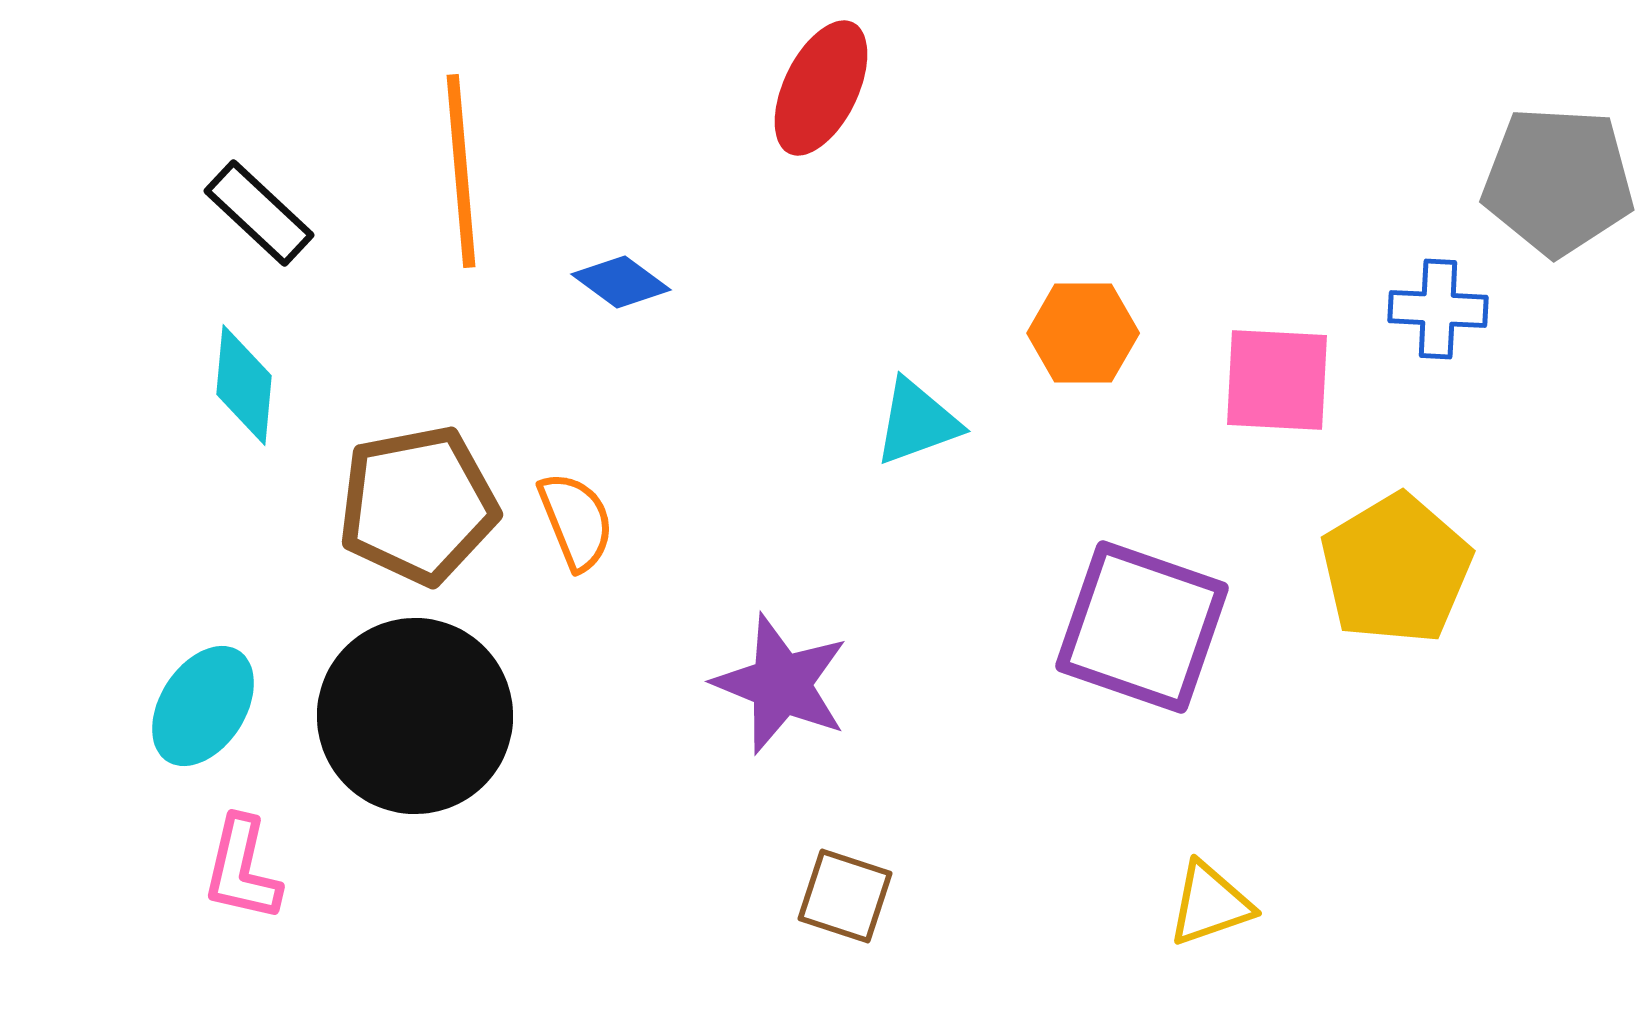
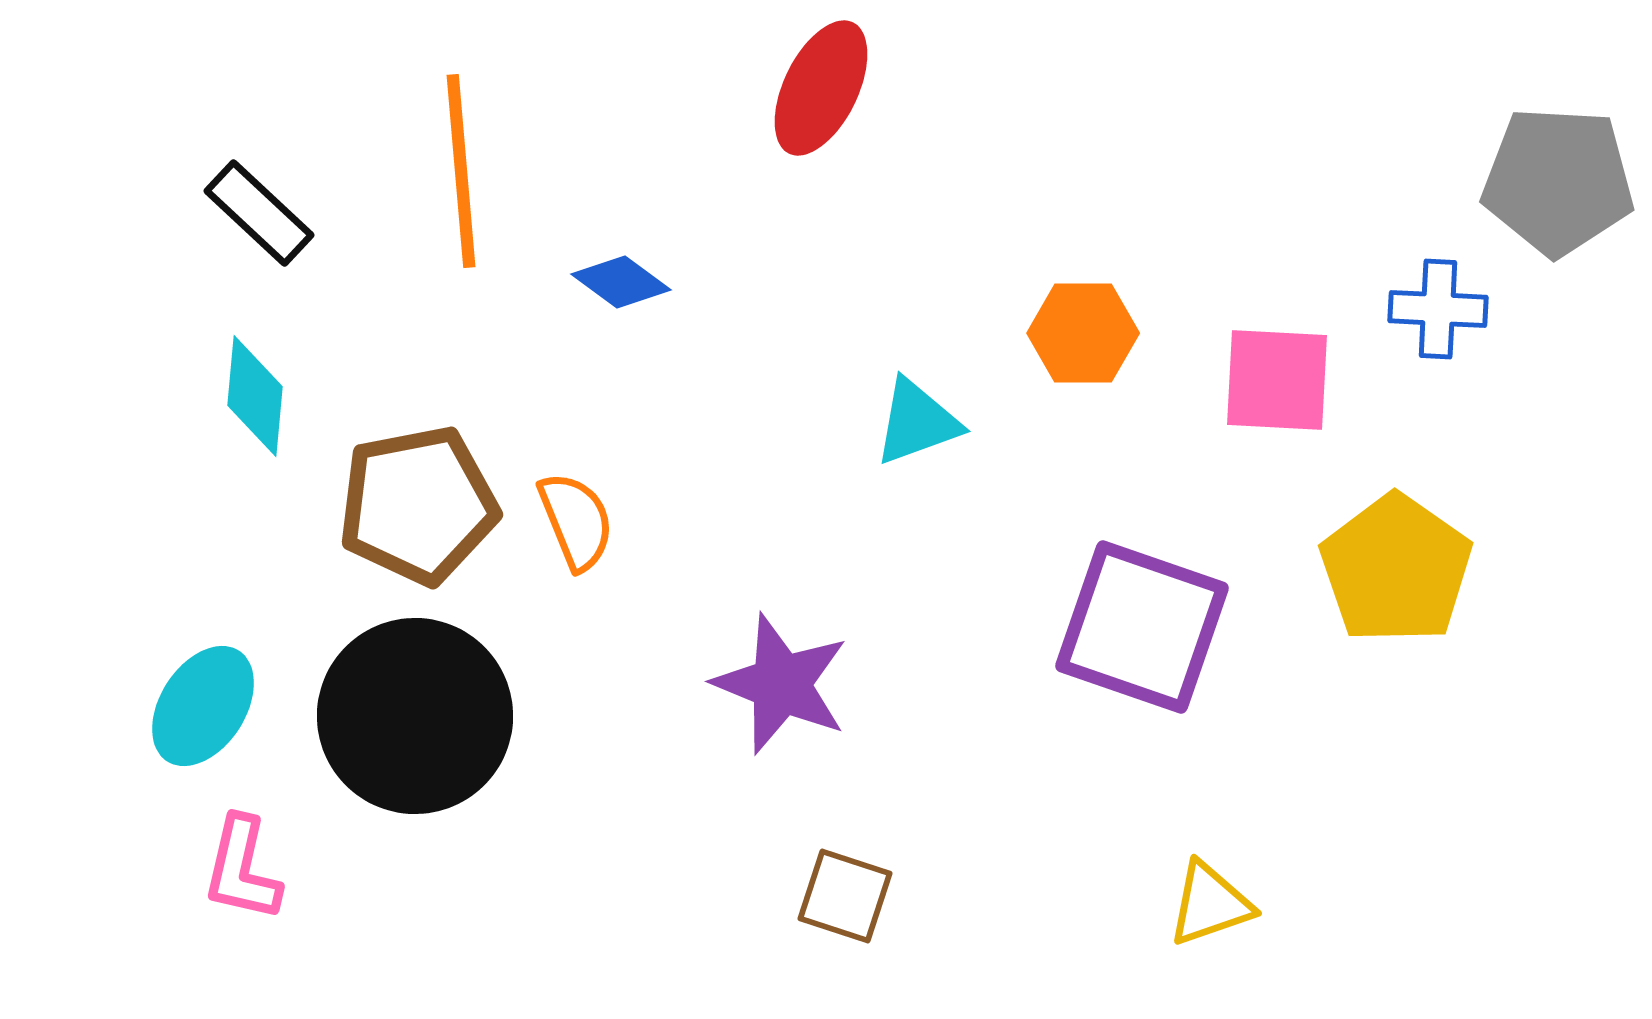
cyan diamond: moved 11 px right, 11 px down
yellow pentagon: rotated 6 degrees counterclockwise
